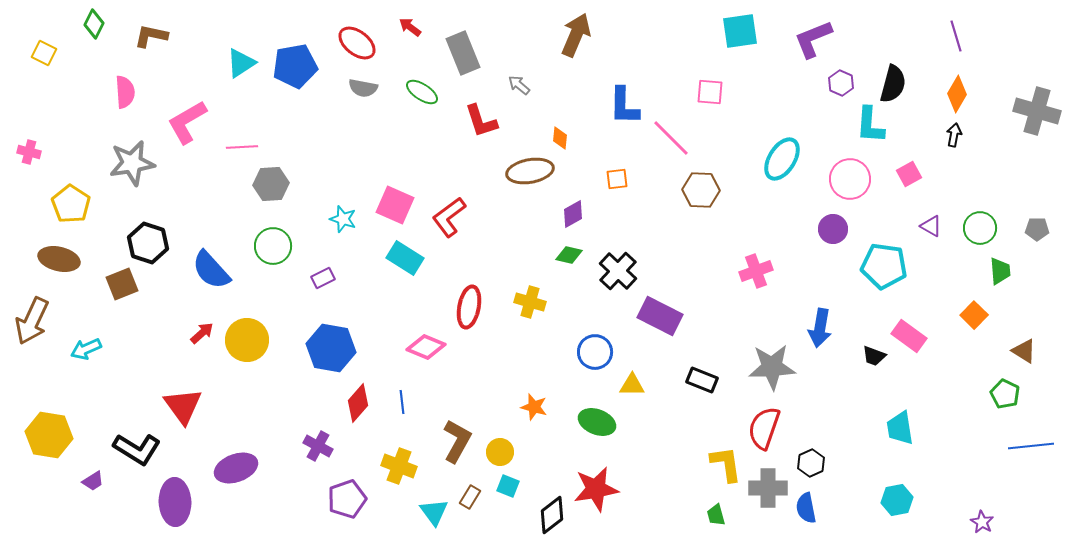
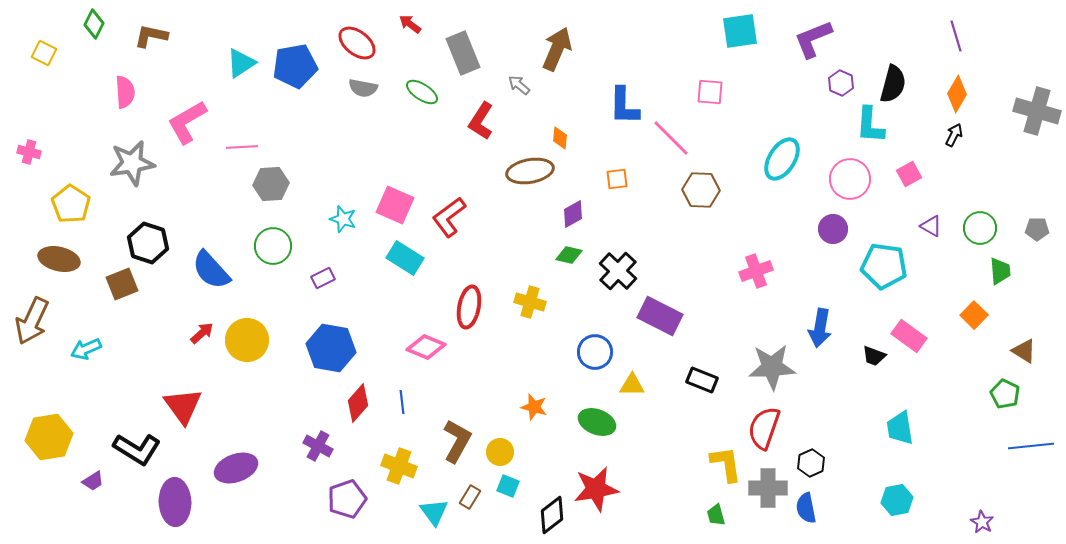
red arrow at (410, 27): moved 3 px up
brown arrow at (576, 35): moved 19 px left, 14 px down
red L-shape at (481, 121): rotated 51 degrees clockwise
black arrow at (954, 135): rotated 15 degrees clockwise
yellow hexagon at (49, 435): moved 2 px down; rotated 18 degrees counterclockwise
